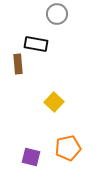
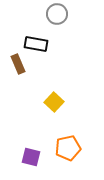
brown rectangle: rotated 18 degrees counterclockwise
